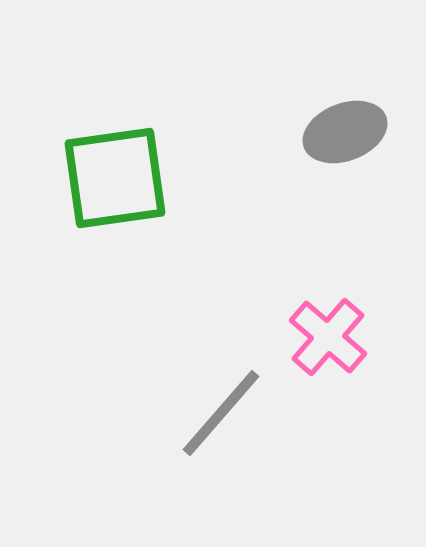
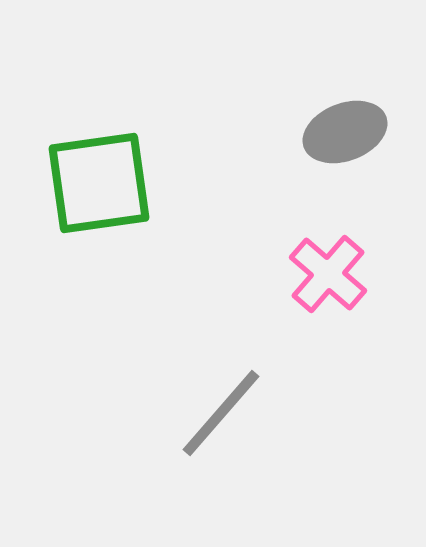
green square: moved 16 px left, 5 px down
pink cross: moved 63 px up
